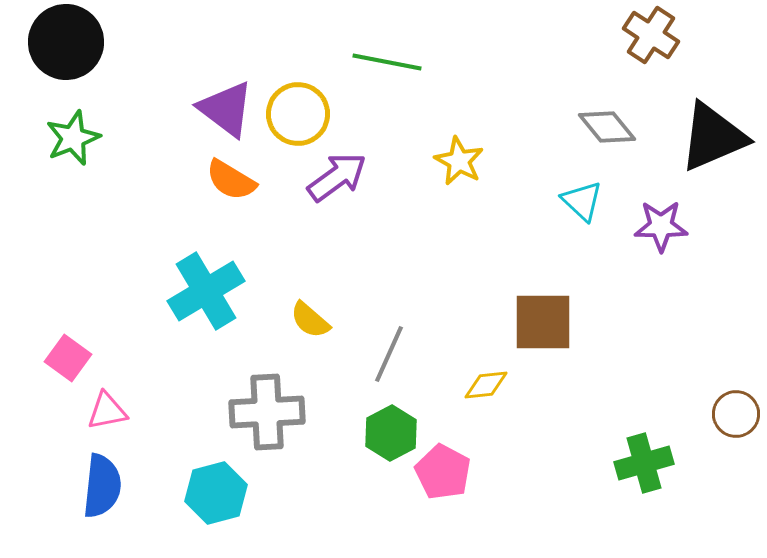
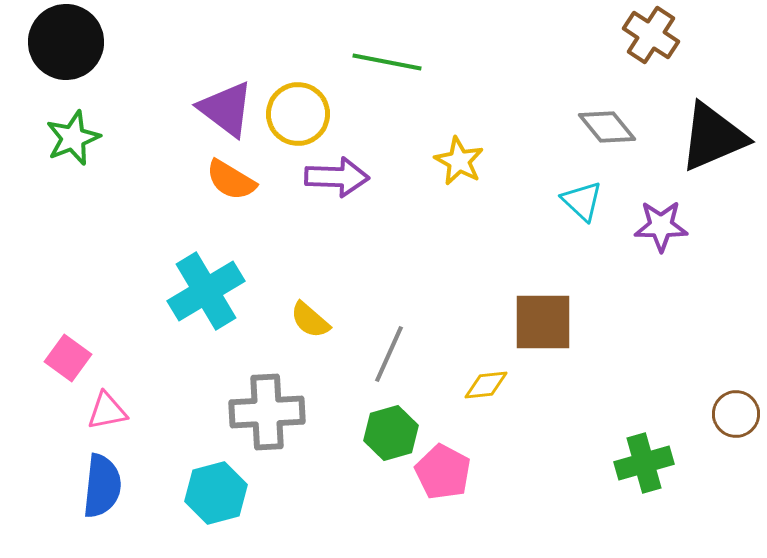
purple arrow: rotated 38 degrees clockwise
green hexagon: rotated 12 degrees clockwise
